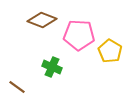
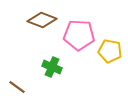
yellow pentagon: rotated 20 degrees counterclockwise
